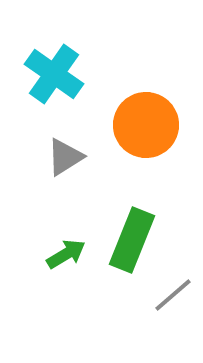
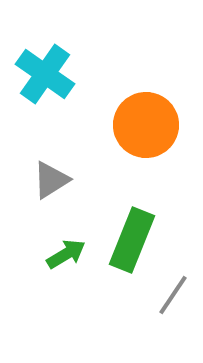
cyan cross: moved 9 px left
gray triangle: moved 14 px left, 23 px down
gray line: rotated 15 degrees counterclockwise
